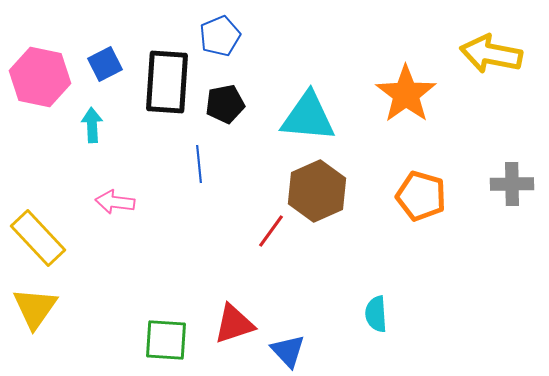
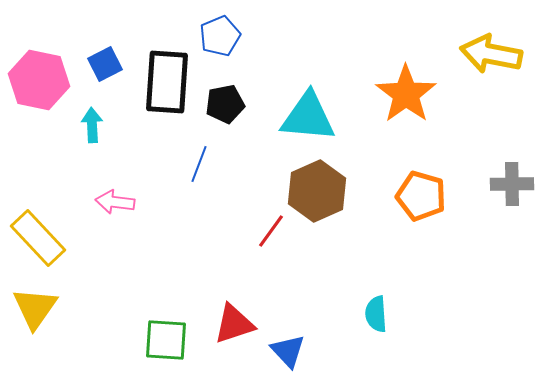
pink hexagon: moved 1 px left, 3 px down
blue line: rotated 27 degrees clockwise
